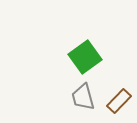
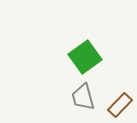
brown rectangle: moved 1 px right, 4 px down
